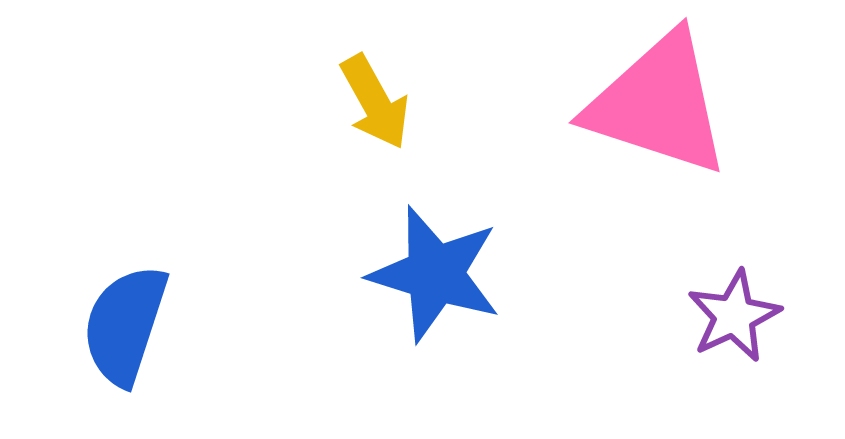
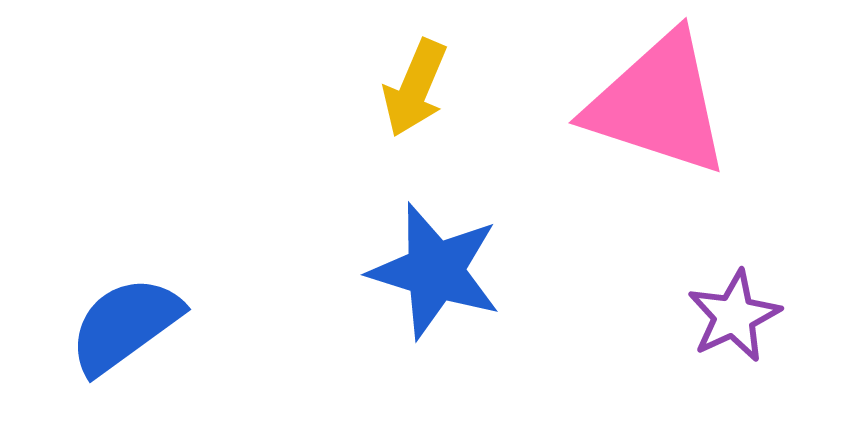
yellow arrow: moved 40 px right, 14 px up; rotated 52 degrees clockwise
blue star: moved 3 px up
blue semicircle: rotated 36 degrees clockwise
